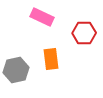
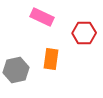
orange rectangle: rotated 15 degrees clockwise
